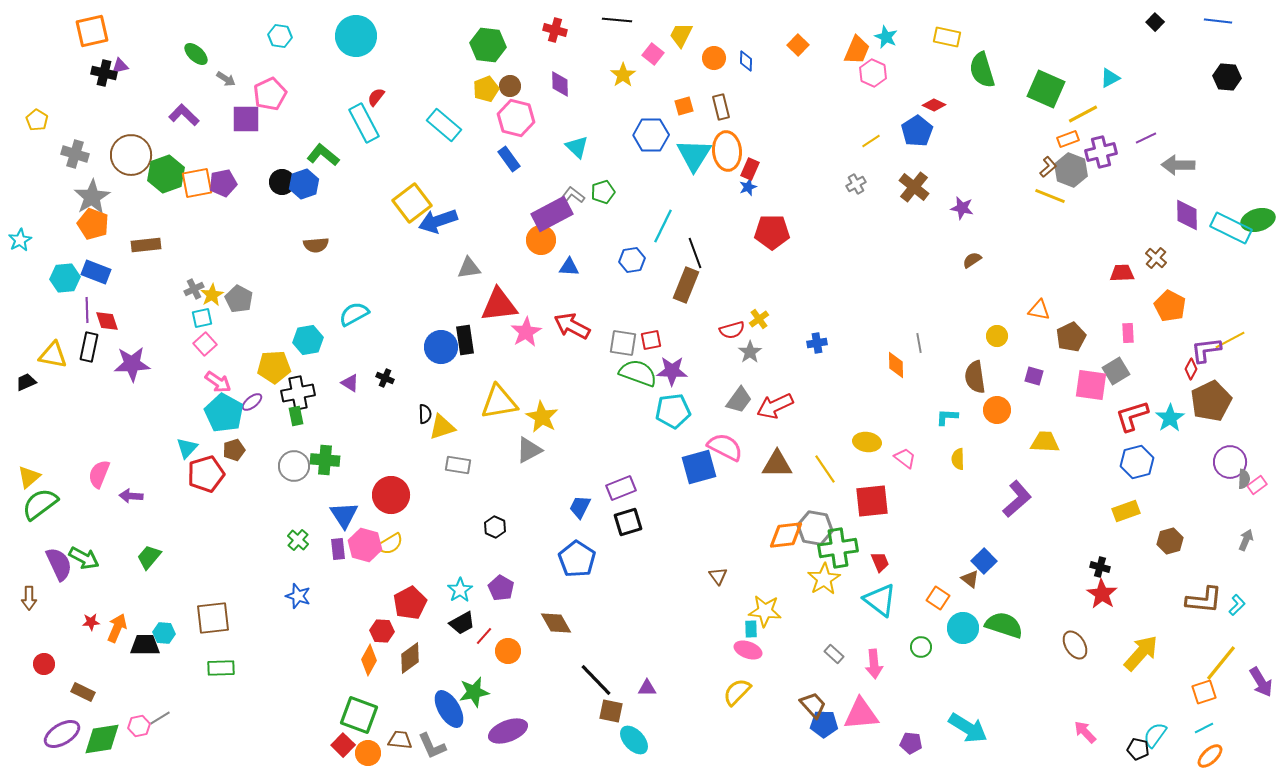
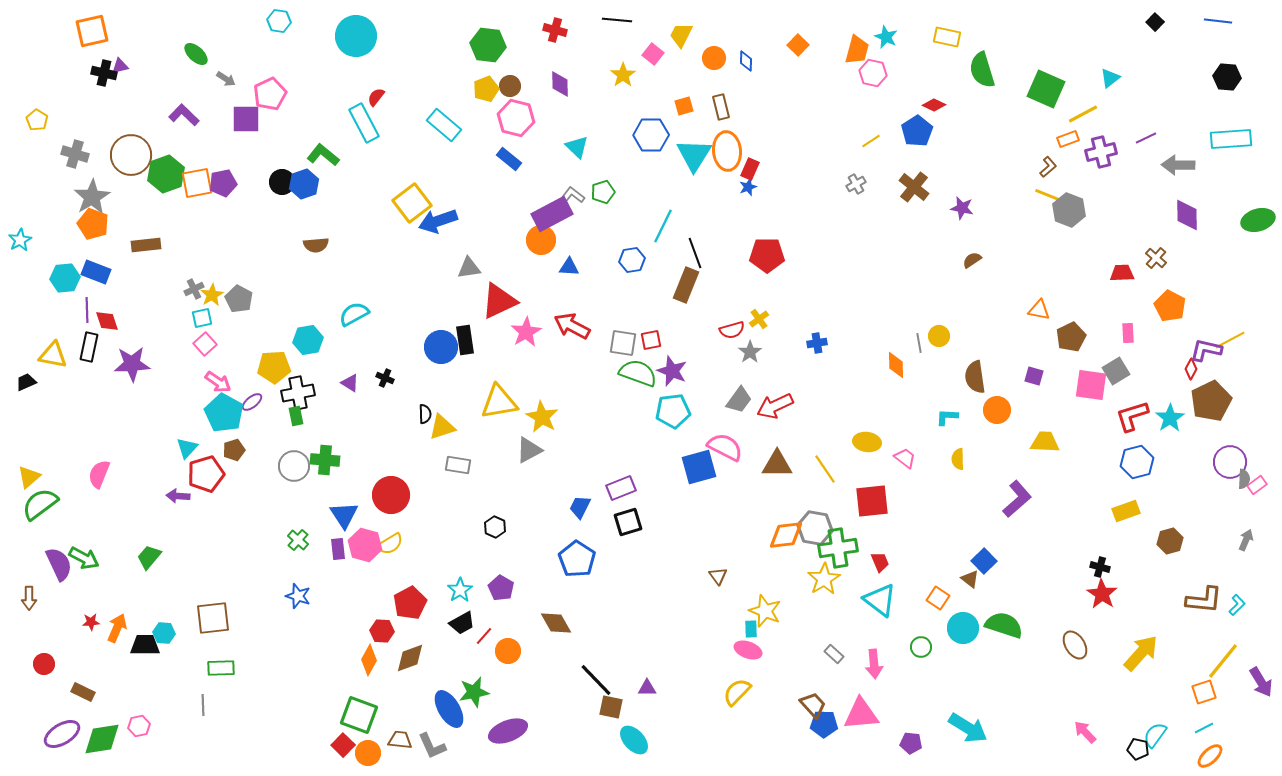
cyan hexagon at (280, 36): moved 1 px left, 15 px up
orange trapezoid at (857, 50): rotated 8 degrees counterclockwise
pink hexagon at (873, 73): rotated 12 degrees counterclockwise
cyan triangle at (1110, 78): rotated 10 degrees counterclockwise
blue rectangle at (509, 159): rotated 15 degrees counterclockwise
gray hexagon at (1071, 170): moved 2 px left, 40 px down
cyan rectangle at (1231, 228): moved 89 px up; rotated 30 degrees counterclockwise
red pentagon at (772, 232): moved 5 px left, 23 px down
red triangle at (499, 305): moved 4 px up; rotated 18 degrees counterclockwise
yellow circle at (997, 336): moved 58 px left
purple L-shape at (1206, 350): rotated 20 degrees clockwise
purple star at (672, 371): rotated 20 degrees clockwise
purple arrow at (131, 496): moved 47 px right
yellow star at (765, 611): rotated 16 degrees clockwise
brown diamond at (410, 658): rotated 16 degrees clockwise
yellow line at (1221, 663): moved 2 px right, 2 px up
brown square at (611, 711): moved 4 px up
gray line at (160, 718): moved 43 px right, 13 px up; rotated 60 degrees counterclockwise
